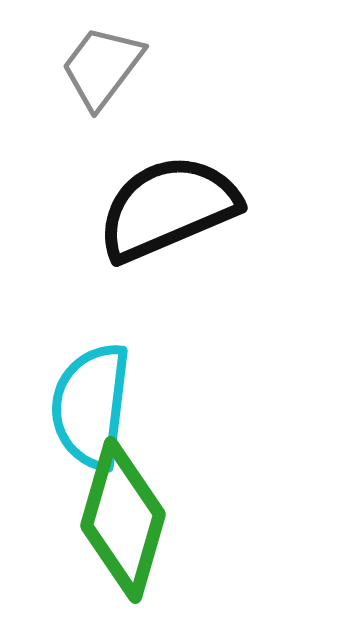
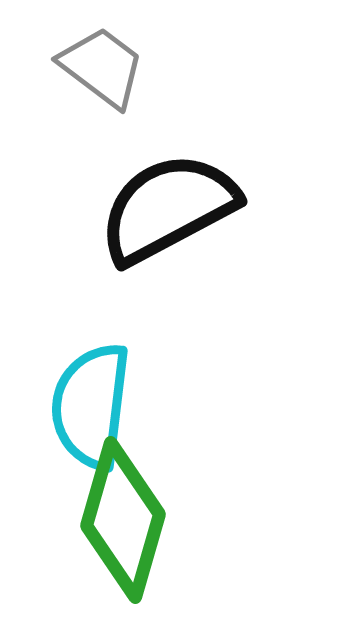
gray trapezoid: rotated 90 degrees clockwise
black semicircle: rotated 5 degrees counterclockwise
